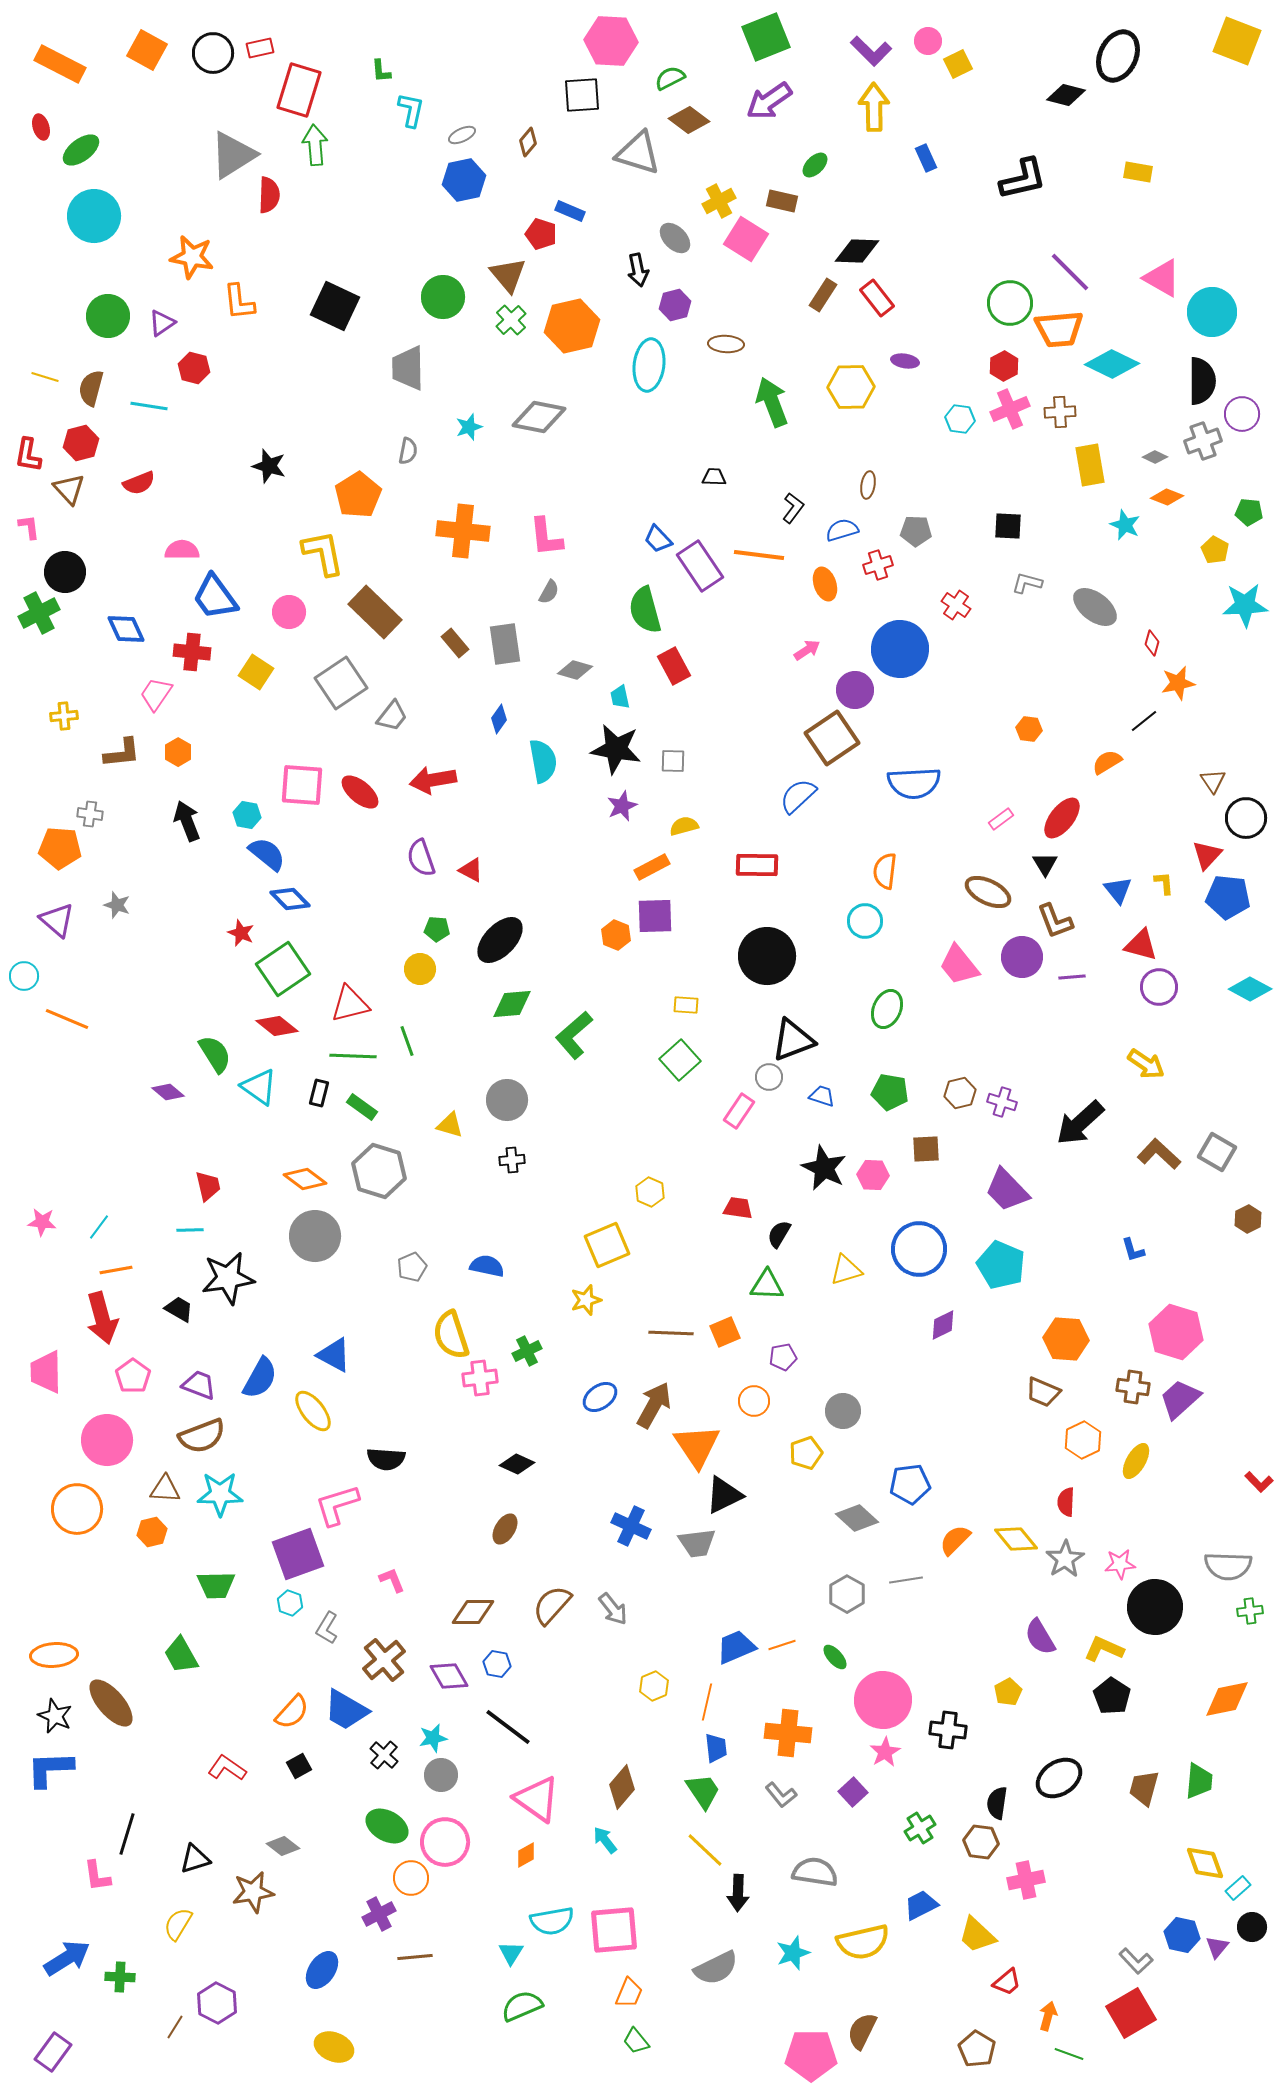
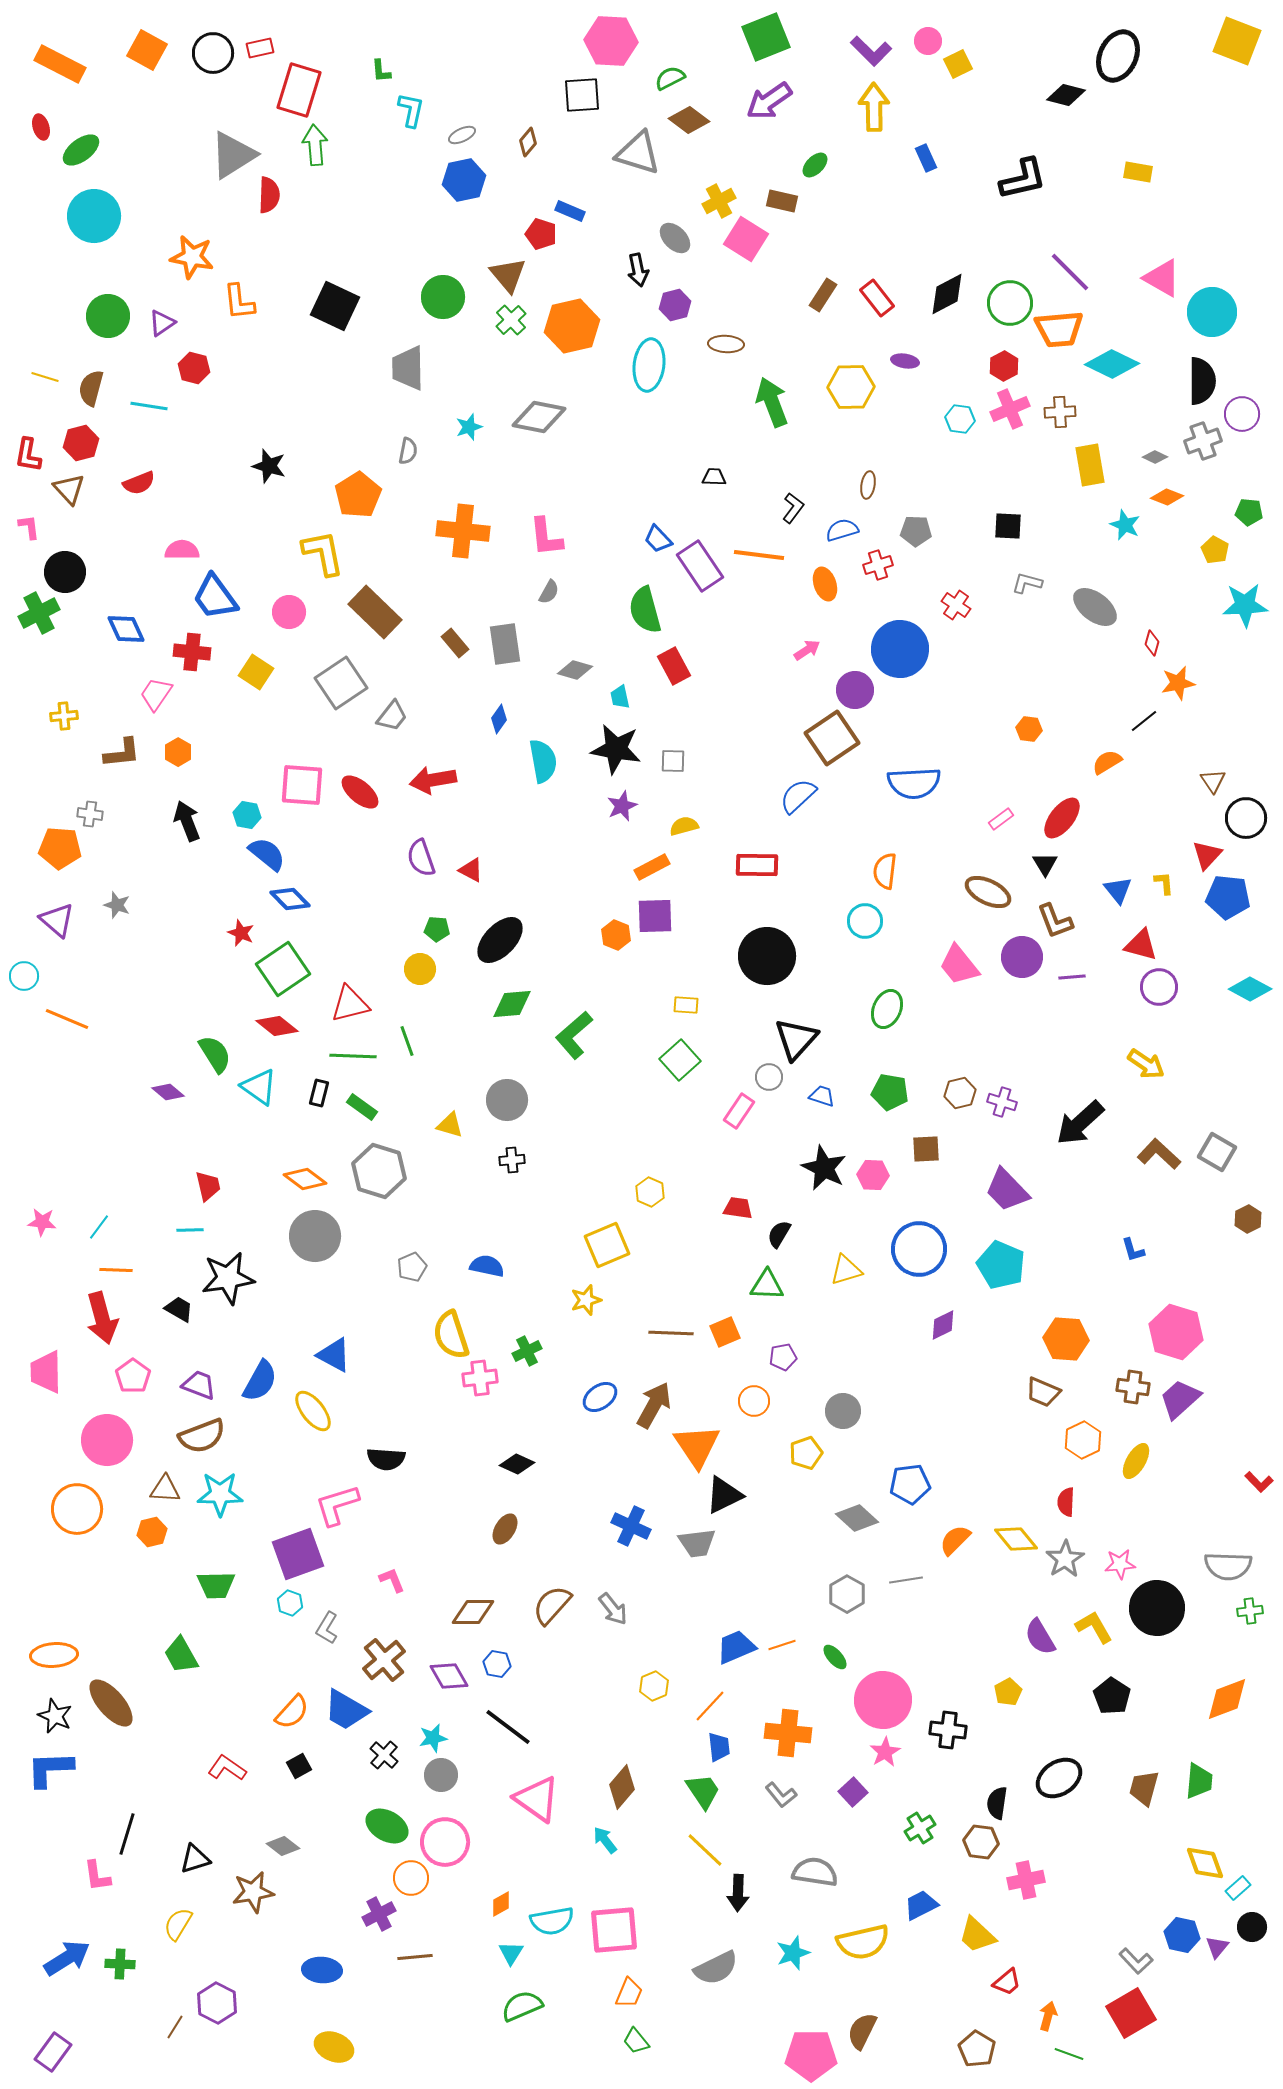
black diamond at (857, 251): moved 90 px right, 43 px down; rotated 30 degrees counterclockwise
black triangle at (793, 1040): moved 3 px right, 1 px up; rotated 27 degrees counterclockwise
orange line at (116, 1270): rotated 12 degrees clockwise
blue semicircle at (260, 1378): moved 3 px down
black circle at (1155, 1607): moved 2 px right, 1 px down
yellow L-shape at (1104, 1649): moved 10 px left, 22 px up; rotated 36 degrees clockwise
orange diamond at (1227, 1699): rotated 9 degrees counterclockwise
orange line at (707, 1702): moved 3 px right, 4 px down; rotated 30 degrees clockwise
blue trapezoid at (716, 1748): moved 3 px right, 1 px up
orange diamond at (526, 1855): moved 25 px left, 49 px down
blue ellipse at (322, 1970): rotated 60 degrees clockwise
green cross at (120, 1977): moved 13 px up
